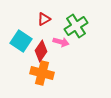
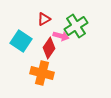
pink arrow: moved 6 px up
red diamond: moved 8 px right, 3 px up
